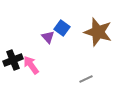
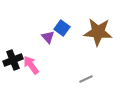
brown star: rotated 12 degrees counterclockwise
